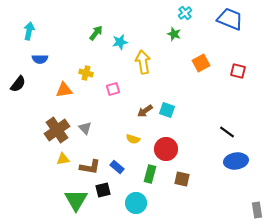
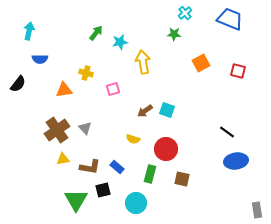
green star: rotated 16 degrees counterclockwise
